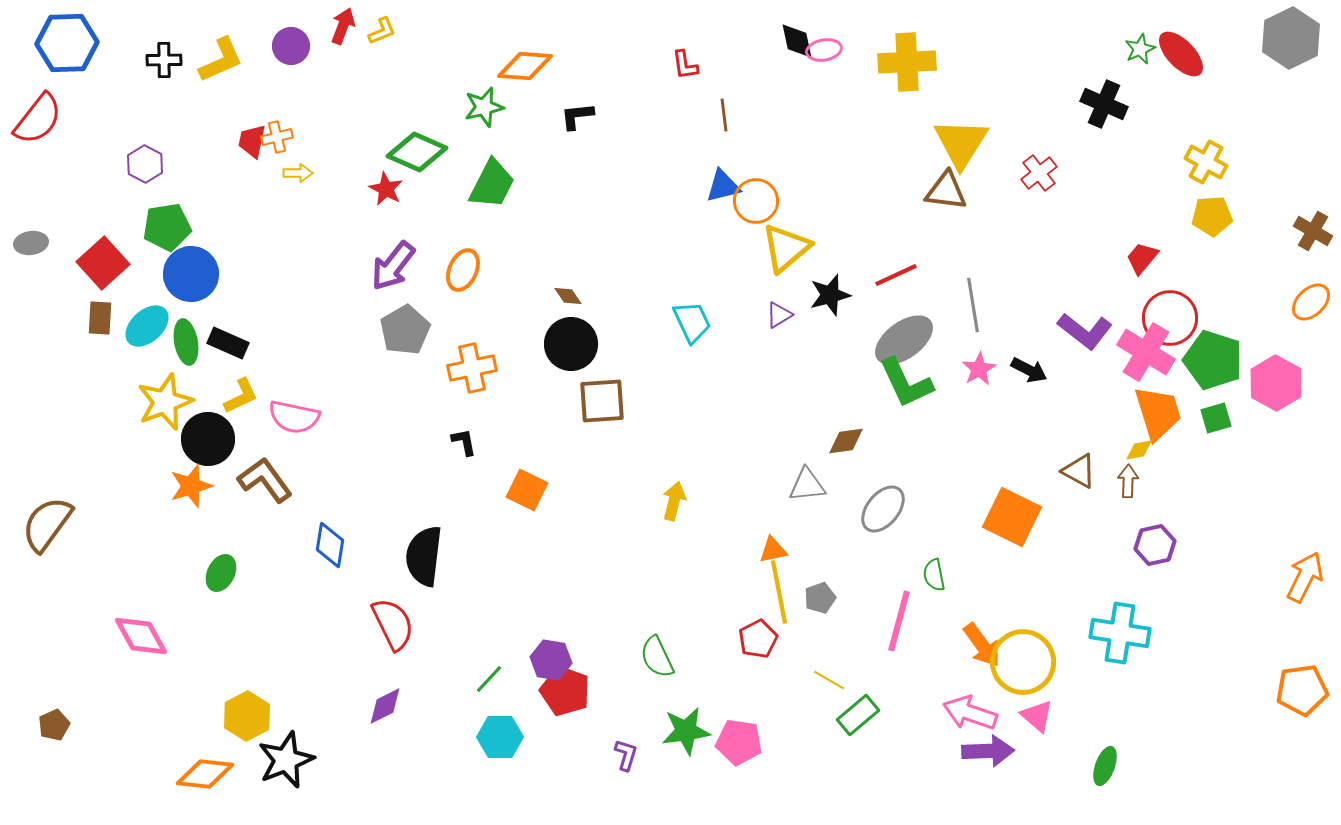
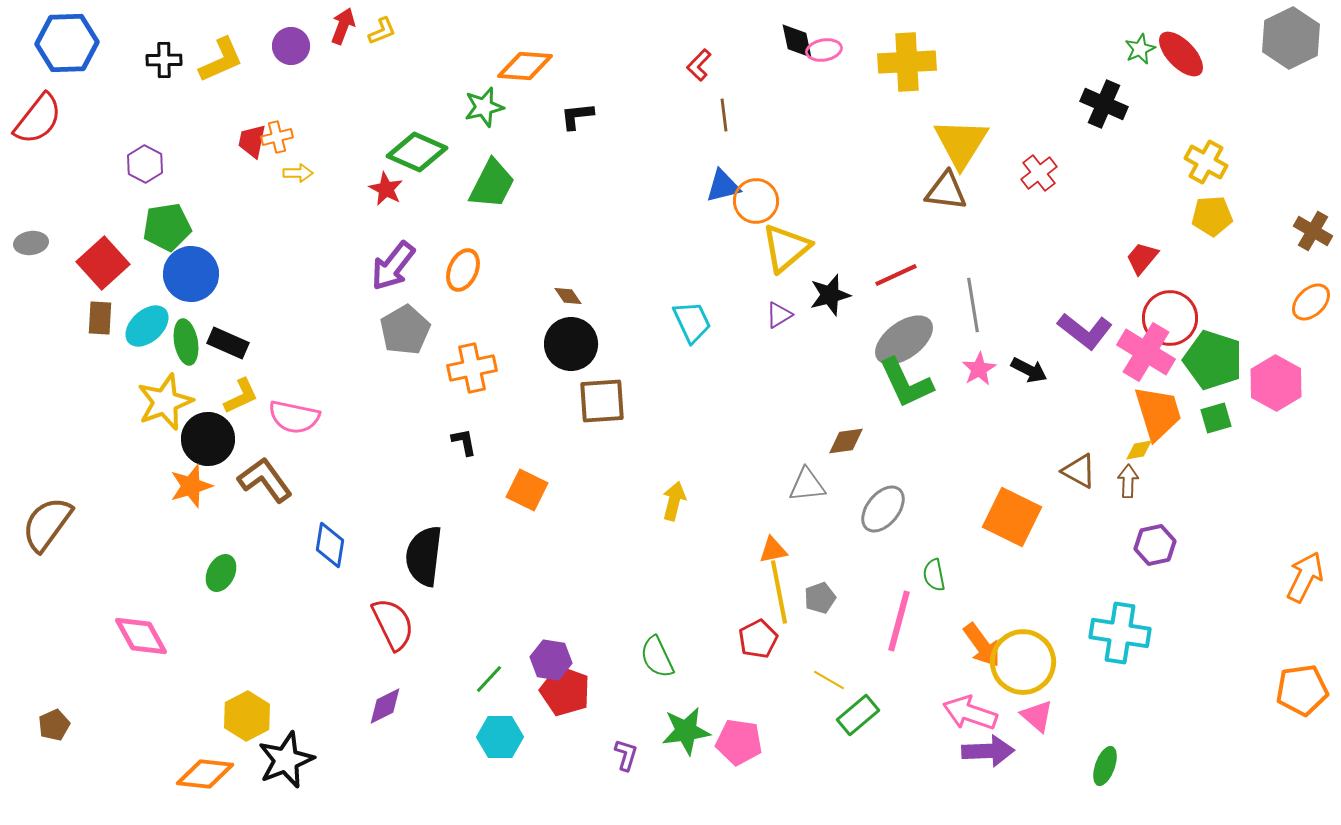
red L-shape at (685, 65): moved 14 px right; rotated 52 degrees clockwise
